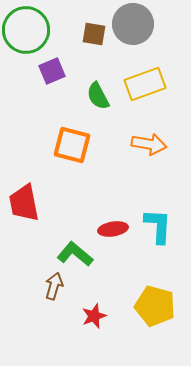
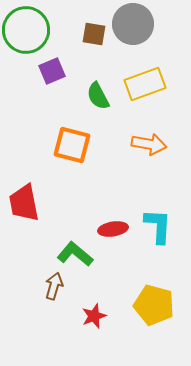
yellow pentagon: moved 1 px left, 1 px up
